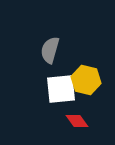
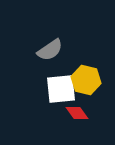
gray semicircle: rotated 140 degrees counterclockwise
red diamond: moved 8 px up
